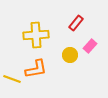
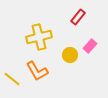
red rectangle: moved 2 px right, 6 px up
yellow cross: moved 3 px right, 2 px down; rotated 10 degrees counterclockwise
orange L-shape: moved 1 px right, 2 px down; rotated 70 degrees clockwise
yellow line: rotated 18 degrees clockwise
